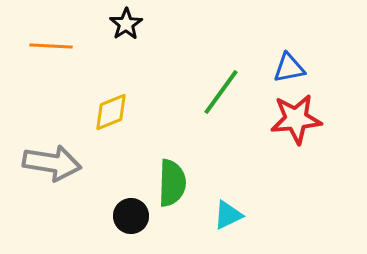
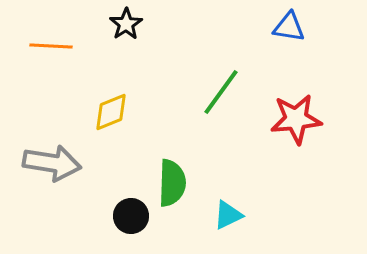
blue triangle: moved 41 px up; rotated 20 degrees clockwise
